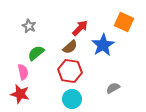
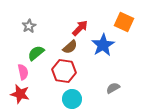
gray star: rotated 16 degrees clockwise
red hexagon: moved 6 px left
